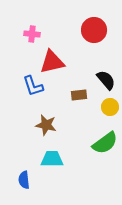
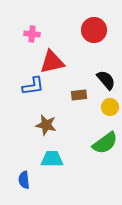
blue L-shape: rotated 80 degrees counterclockwise
